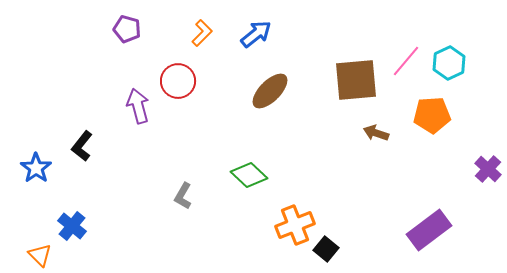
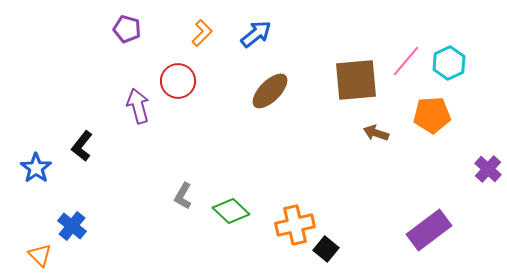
green diamond: moved 18 px left, 36 px down
orange cross: rotated 9 degrees clockwise
